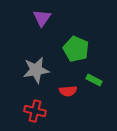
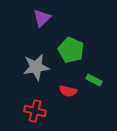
purple triangle: rotated 12 degrees clockwise
green pentagon: moved 5 px left, 1 px down
gray star: moved 3 px up
red semicircle: rotated 18 degrees clockwise
